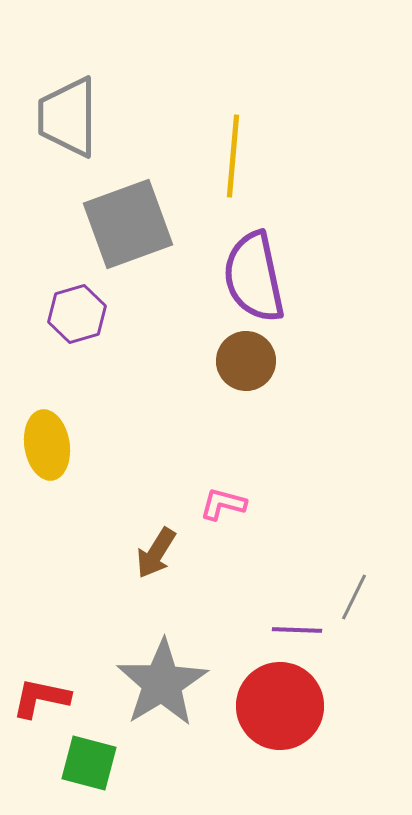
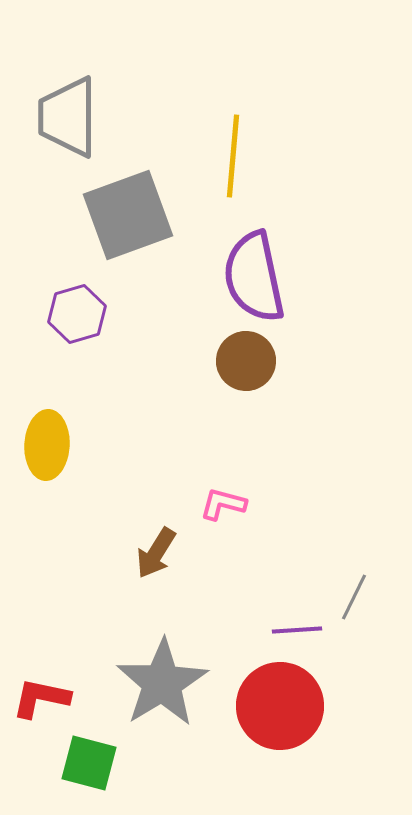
gray square: moved 9 px up
yellow ellipse: rotated 12 degrees clockwise
purple line: rotated 6 degrees counterclockwise
